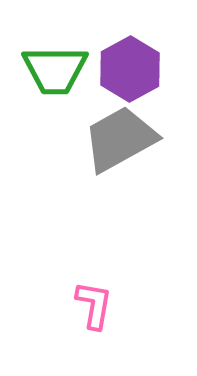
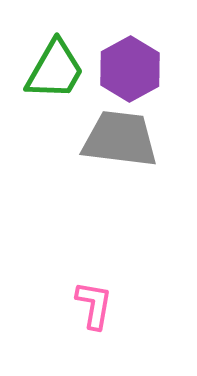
green trapezoid: rotated 60 degrees counterclockwise
gray trapezoid: rotated 36 degrees clockwise
